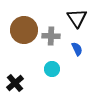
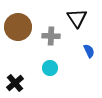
brown circle: moved 6 px left, 3 px up
blue semicircle: moved 12 px right, 2 px down
cyan circle: moved 2 px left, 1 px up
